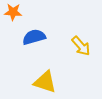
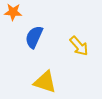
blue semicircle: rotated 50 degrees counterclockwise
yellow arrow: moved 2 px left
